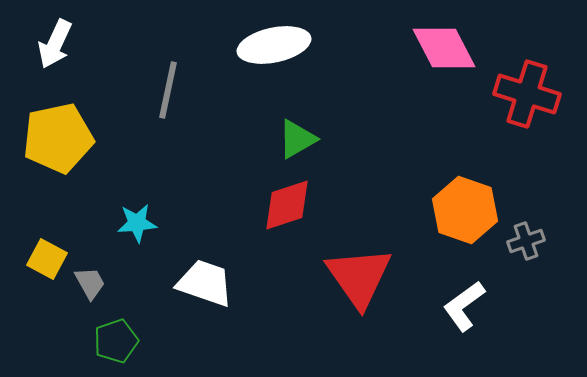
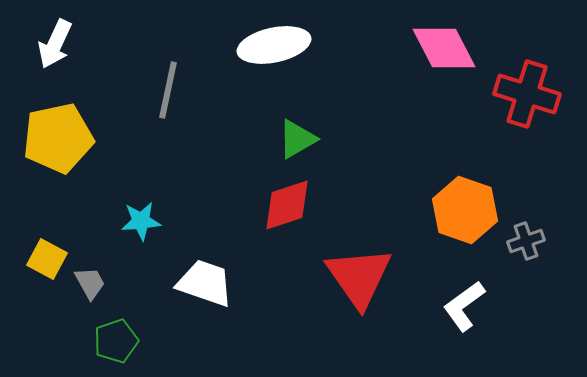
cyan star: moved 4 px right, 2 px up
